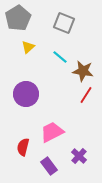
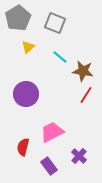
gray square: moved 9 px left
